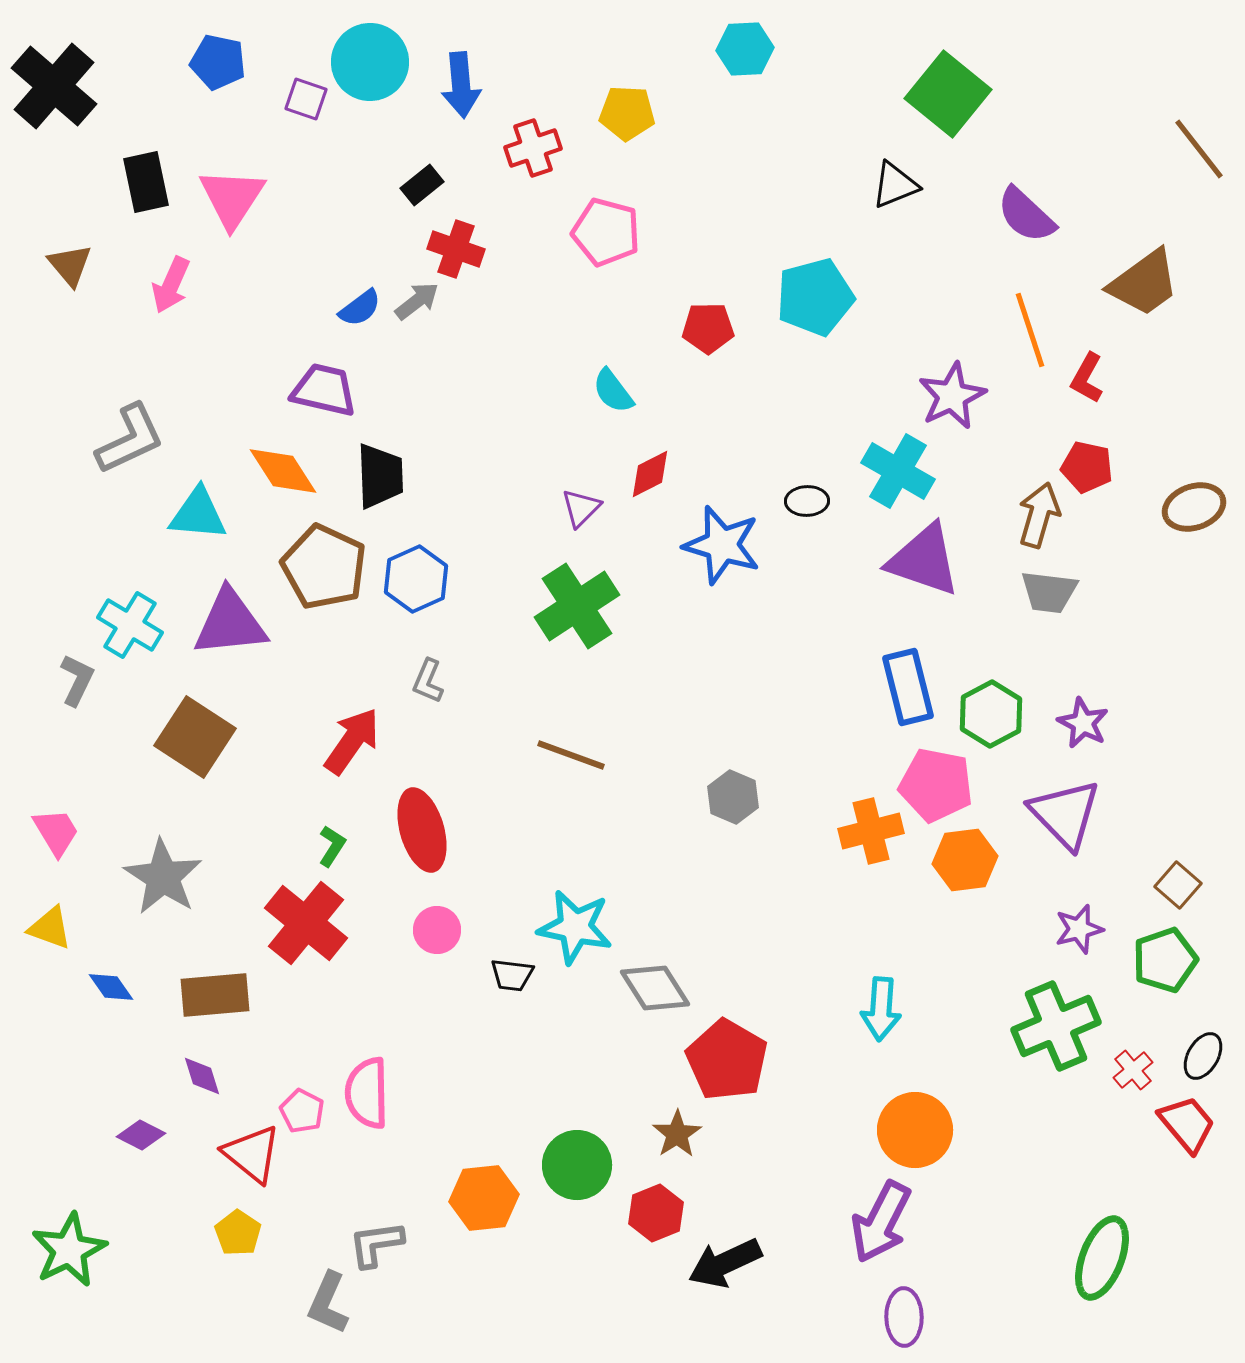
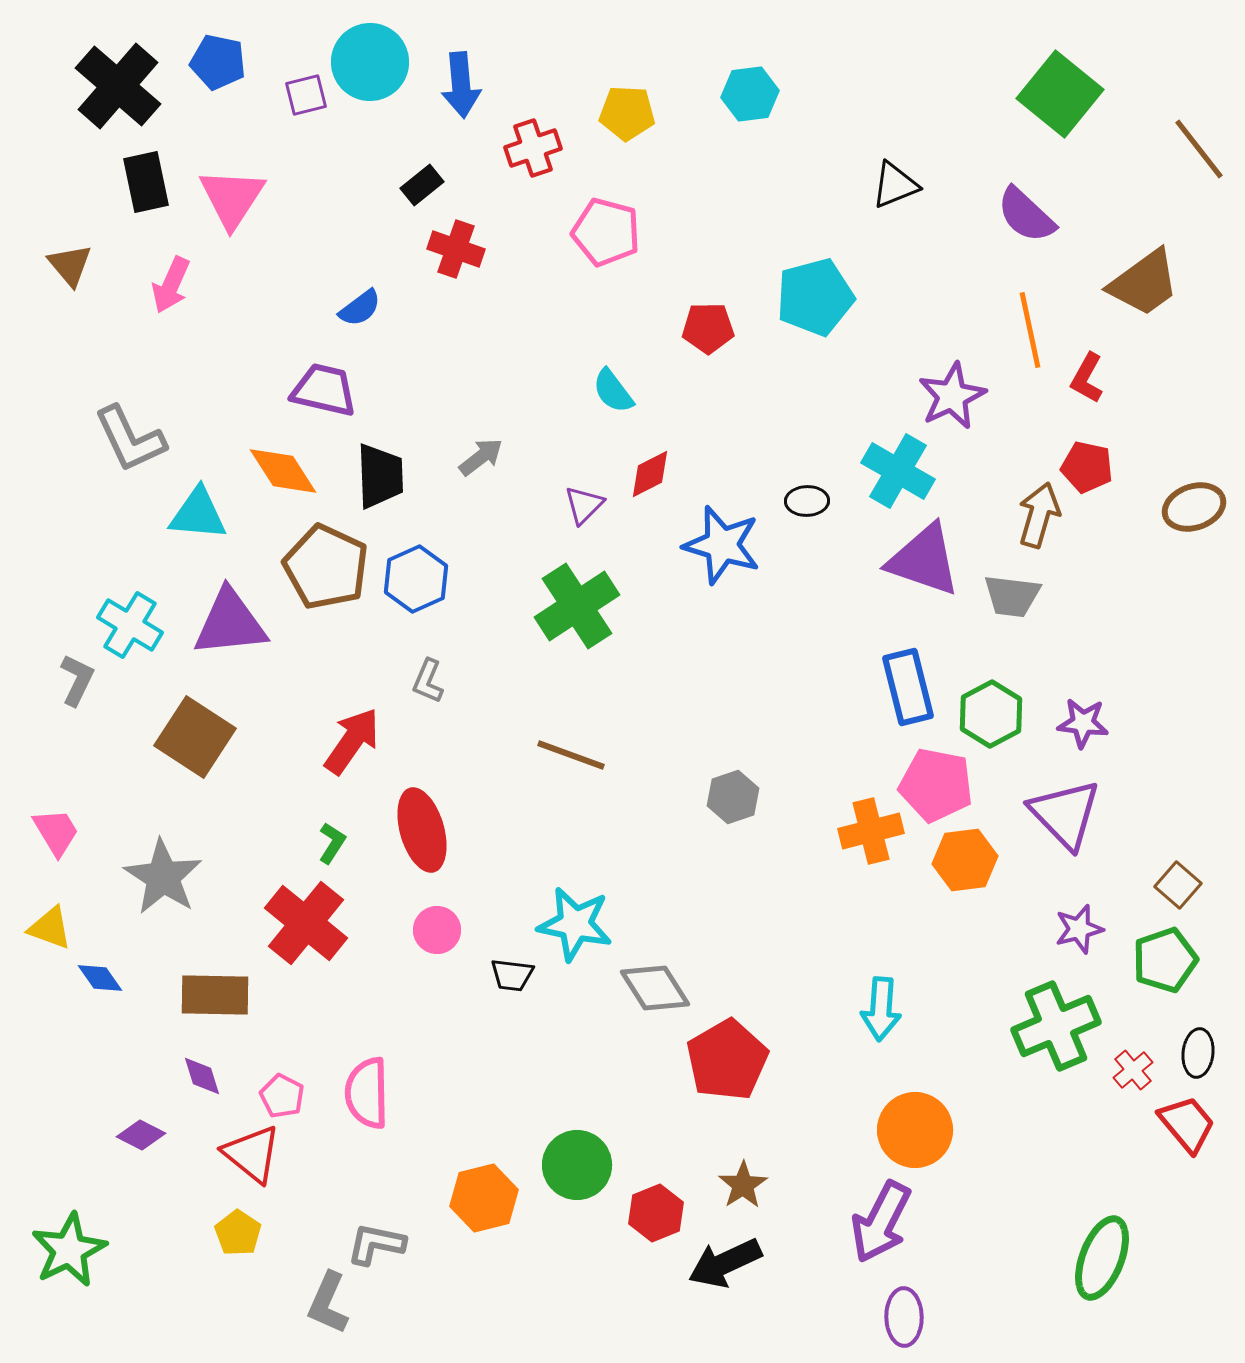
cyan hexagon at (745, 49): moved 5 px right, 45 px down; rotated 4 degrees counterclockwise
black cross at (54, 86): moved 64 px right
green square at (948, 94): moved 112 px right
purple square at (306, 99): moved 4 px up; rotated 33 degrees counterclockwise
gray arrow at (417, 301): moved 64 px right, 156 px down
orange line at (1030, 330): rotated 6 degrees clockwise
gray L-shape at (130, 439): rotated 90 degrees clockwise
purple triangle at (581, 508): moved 3 px right, 3 px up
brown pentagon at (324, 567): moved 2 px right
gray trapezoid at (1049, 592): moved 37 px left, 4 px down
purple star at (1083, 723): rotated 21 degrees counterclockwise
gray hexagon at (733, 797): rotated 18 degrees clockwise
green L-shape at (332, 846): moved 3 px up
cyan star at (575, 927): moved 3 px up
blue diamond at (111, 987): moved 11 px left, 9 px up
brown rectangle at (215, 995): rotated 6 degrees clockwise
black ellipse at (1203, 1056): moved 5 px left, 3 px up; rotated 24 degrees counterclockwise
red pentagon at (727, 1060): rotated 12 degrees clockwise
pink pentagon at (302, 1111): moved 20 px left, 15 px up
brown star at (677, 1134): moved 66 px right, 51 px down
orange hexagon at (484, 1198): rotated 8 degrees counterclockwise
gray L-shape at (376, 1244): rotated 20 degrees clockwise
